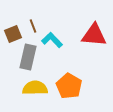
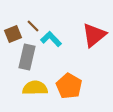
brown line: rotated 24 degrees counterclockwise
red triangle: rotated 44 degrees counterclockwise
cyan L-shape: moved 1 px left, 1 px up
gray rectangle: moved 1 px left
